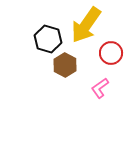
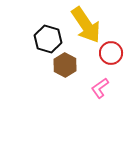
yellow arrow: rotated 69 degrees counterclockwise
